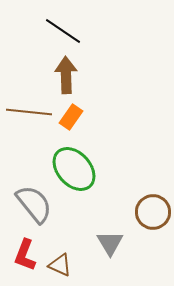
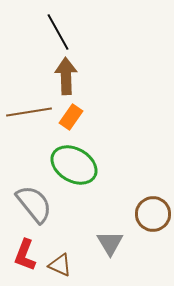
black line: moved 5 px left, 1 px down; rotated 27 degrees clockwise
brown arrow: moved 1 px down
brown line: rotated 15 degrees counterclockwise
green ellipse: moved 4 px up; rotated 18 degrees counterclockwise
brown circle: moved 2 px down
